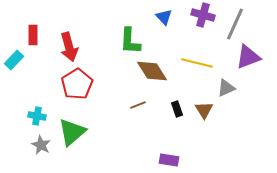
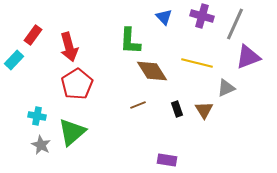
purple cross: moved 1 px left, 1 px down
red rectangle: rotated 36 degrees clockwise
purple rectangle: moved 2 px left
